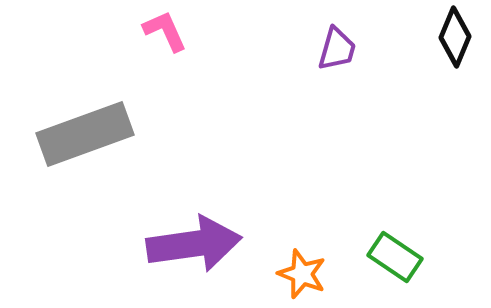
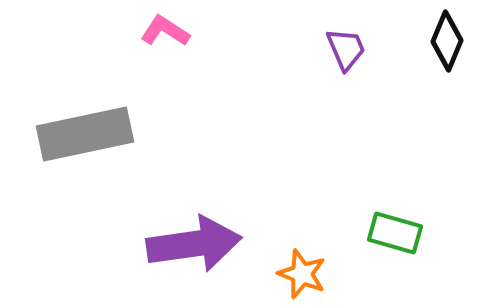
pink L-shape: rotated 33 degrees counterclockwise
black diamond: moved 8 px left, 4 px down
purple trapezoid: moved 9 px right; rotated 39 degrees counterclockwise
gray rectangle: rotated 8 degrees clockwise
green rectangle: moved 24 px up; rotated 18 degrees counterclockwise
